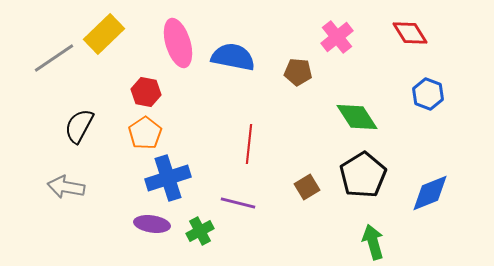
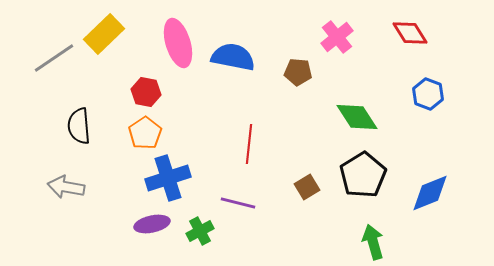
black semicircle: rotated 33 degrees counterclockwise
purple ellipse: rotated 20 degrees counterclockwise
